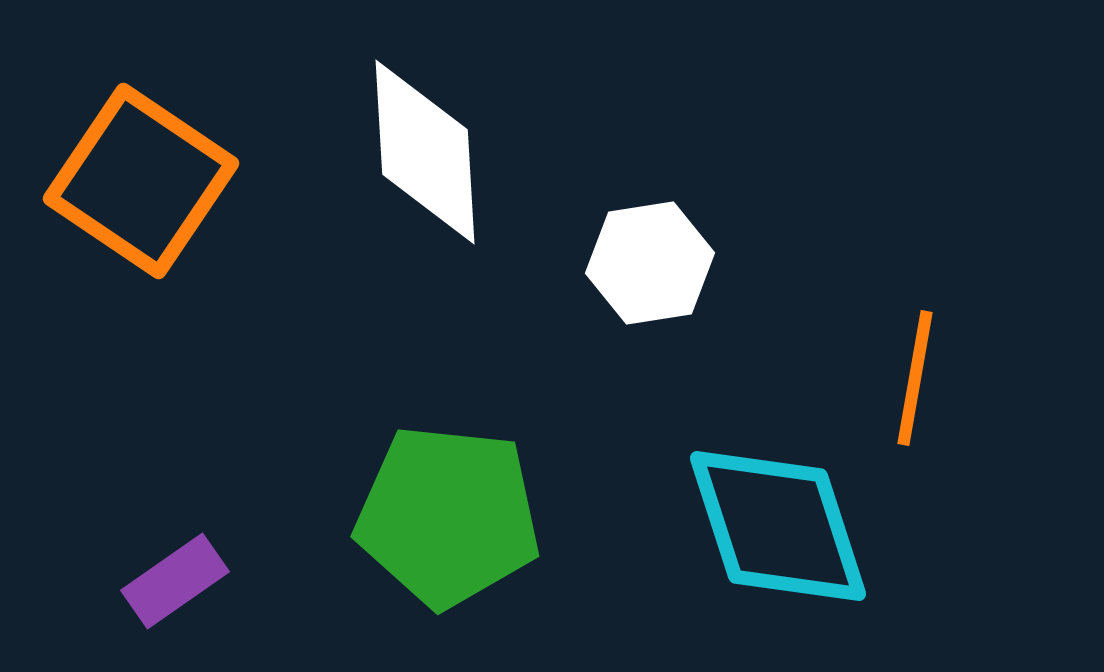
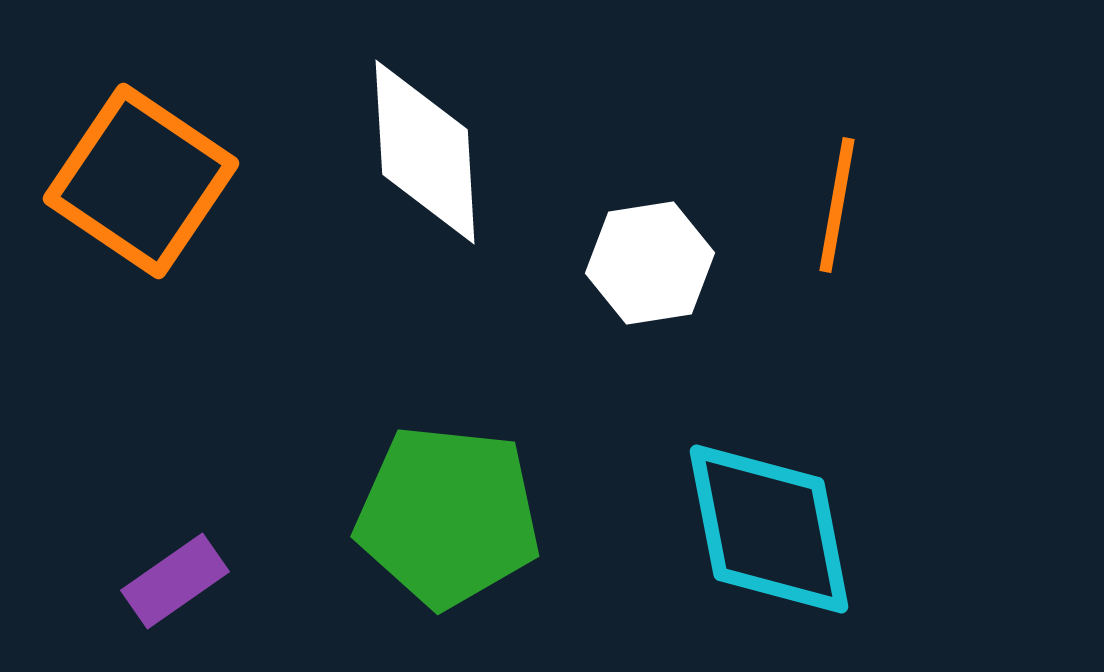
orange line: moved 78 px left, 173 px up
cyan diamond: moved 9 px left, 3 px down; rotated 7 degrees clockwise
